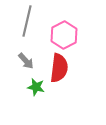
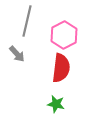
gray arrow: moved 9 px left, 7 px up
red semicircle: moved 2 px right
green star: moved 20 px right, 17 px down
